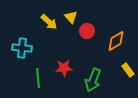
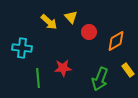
red circle: moved 2 px right, 1 px down
red star: moved 1 px left
green arrow: moved 7 px right, 1 px up
